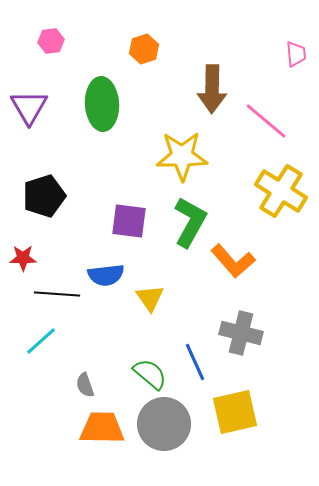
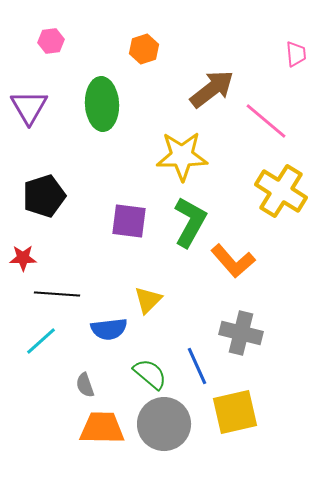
brown arrow: rotated 129 degrees counterclockwise
blue semicircle: moved 3 px right, 54 px down
yellow triangle: moved 2 px left, 2 px down; rotated 20 degrees clockwise
blue line: moved 2 px right, 4 px down
